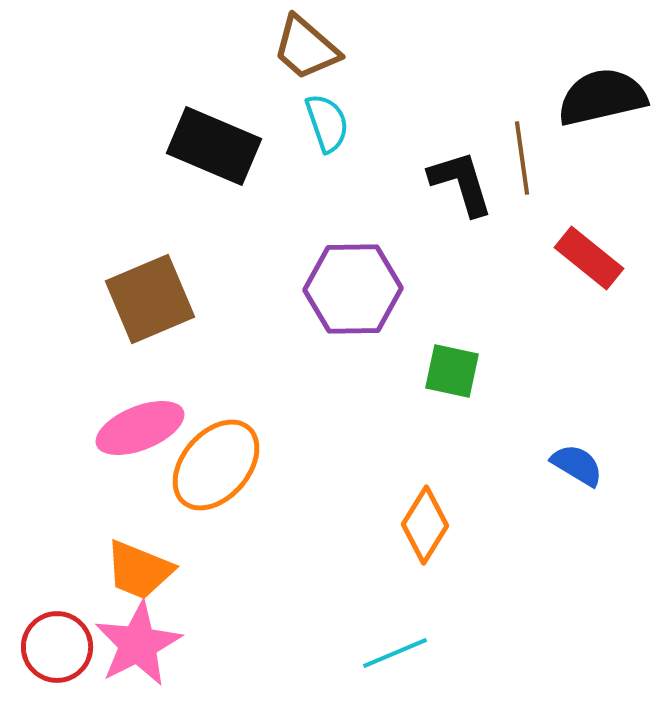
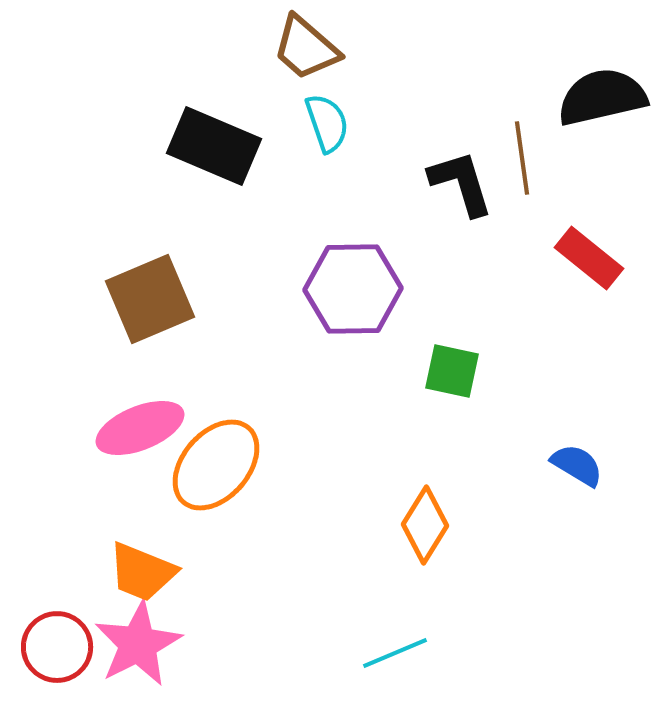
orange trapezoid: moved 3 px right, 2 px down
